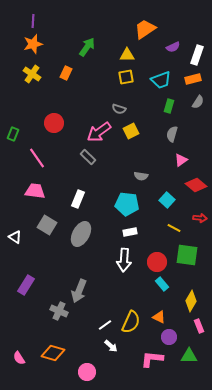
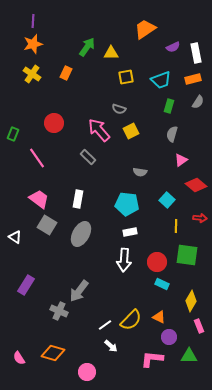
yellow triangle at (127, 55): moved 16 px left, 2 px up
white rectangle at (197, 55): moved 1 px left, 2 px up; rotated 30 degrees counterclockwise
pink arrow at (99, 132): moved 2 px up; rotated 85 degrees clockwise
gray semicircle at (141, 176): moved 1 px left, 4 px up
pink trapezoid at (35, 191): moved 4 px right, 8 px down; rotated 30 degrees clockwise
white rectangle at (78, 199): rotated 12 degrees counterclockwise
yellow line at (174, 228): moved 2 px right, 2 px up; rotated 64 degrees clockwise
cyan rectangle at (162, 284): rotated 24 degrees counterclockwise
gray arrow at (79, 291): rotated 15 degrees clockwise
yellow semicircle at (131, 322): moved 2 px up; rotated 20 degrees clockwise
